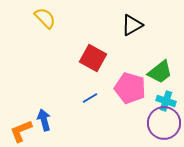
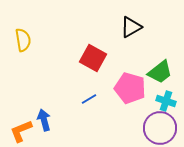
yellow semicircle: moved 22 px left, 22 px down; rotated 35 degrees clockwise
black triangle: moved 1 px left, 2 px down
blue line: moved 1 px left, 1 px down
purple circle: moved 4 px left, 5 px down
